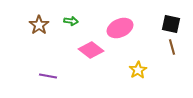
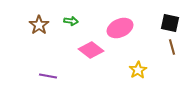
black square: moved 1 px left, 1 px up
